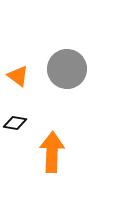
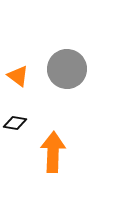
orange arrow: moved 1 px right
